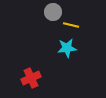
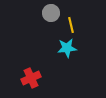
gray circle: moved 2 px left, 1 px down
yellow line: rotated 63 degrees clockwise
